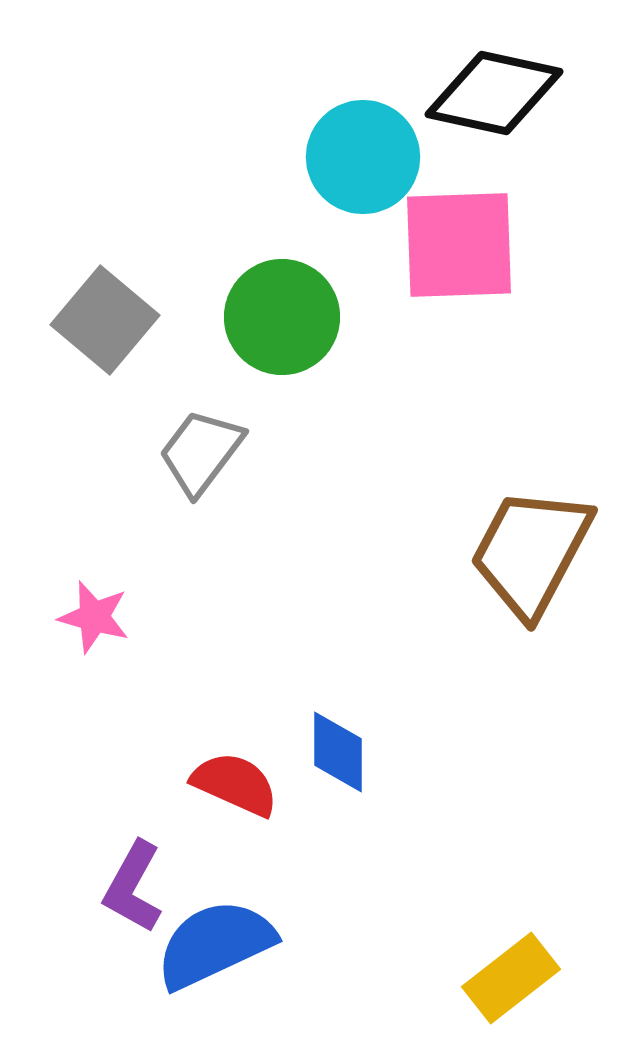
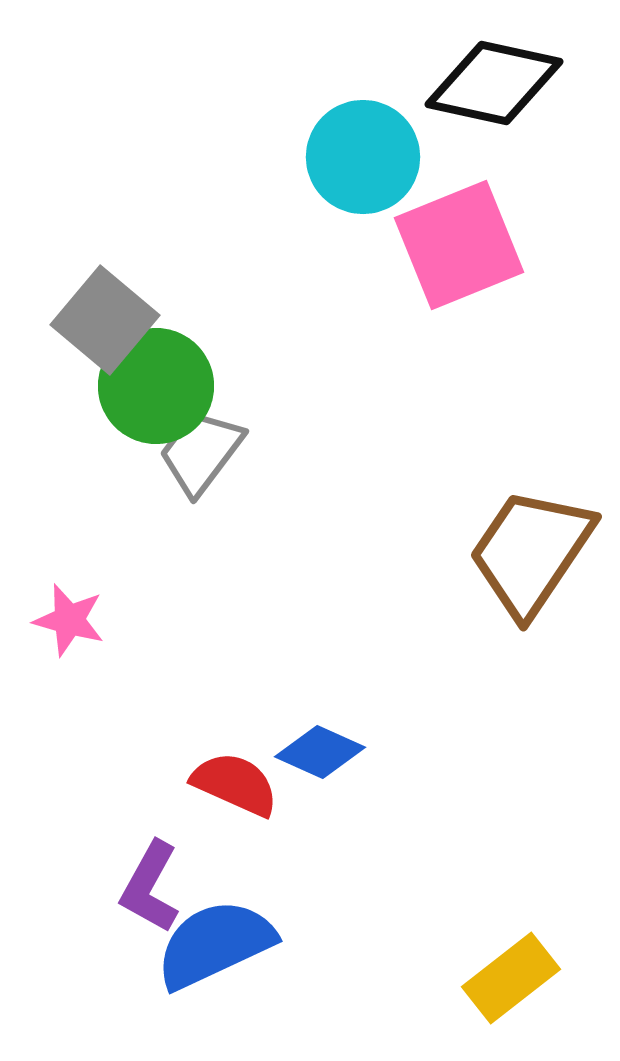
black diamond: moved 10 px up
pink square: rotated 20 degrees counterclockwise
green circle: moved 126 px left, 69 px down
brown trapezoid: rotated 6 degrees clockwise
pink star: moved 25 px left, 3 px down
blue diamond: moved 18 px left; rotated 66 degrees counterclockwise
purple L-shape: moved 17 px right
